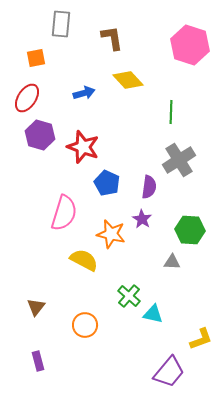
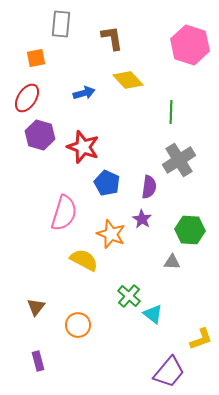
orange star: rotated 8 degrees clockwise
cyan triangle: rotated 25 degrees clockwise
orange circle: moved 7 px left
